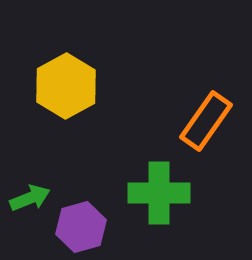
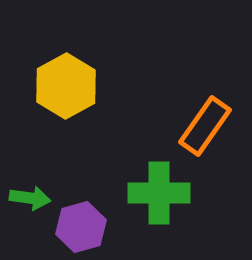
orange rectangle: moved 1 px left, 5 px down
green arrow: rotated 30 degrees clockwise
